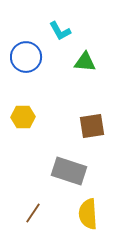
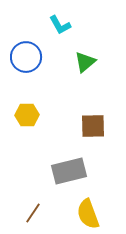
cyan L-shape: moved 6 px up
green triangle: rotated 45 degrees counterclockwise
yellow hexagon: moved 4 px right, 2 px up
brown square: moved 1 px right; rotated 8 degrees clockwise
gray rectangle: rotated 32 degrees counterclockwise
yellow semicircle: rotated 16 degrees counterclockwise
